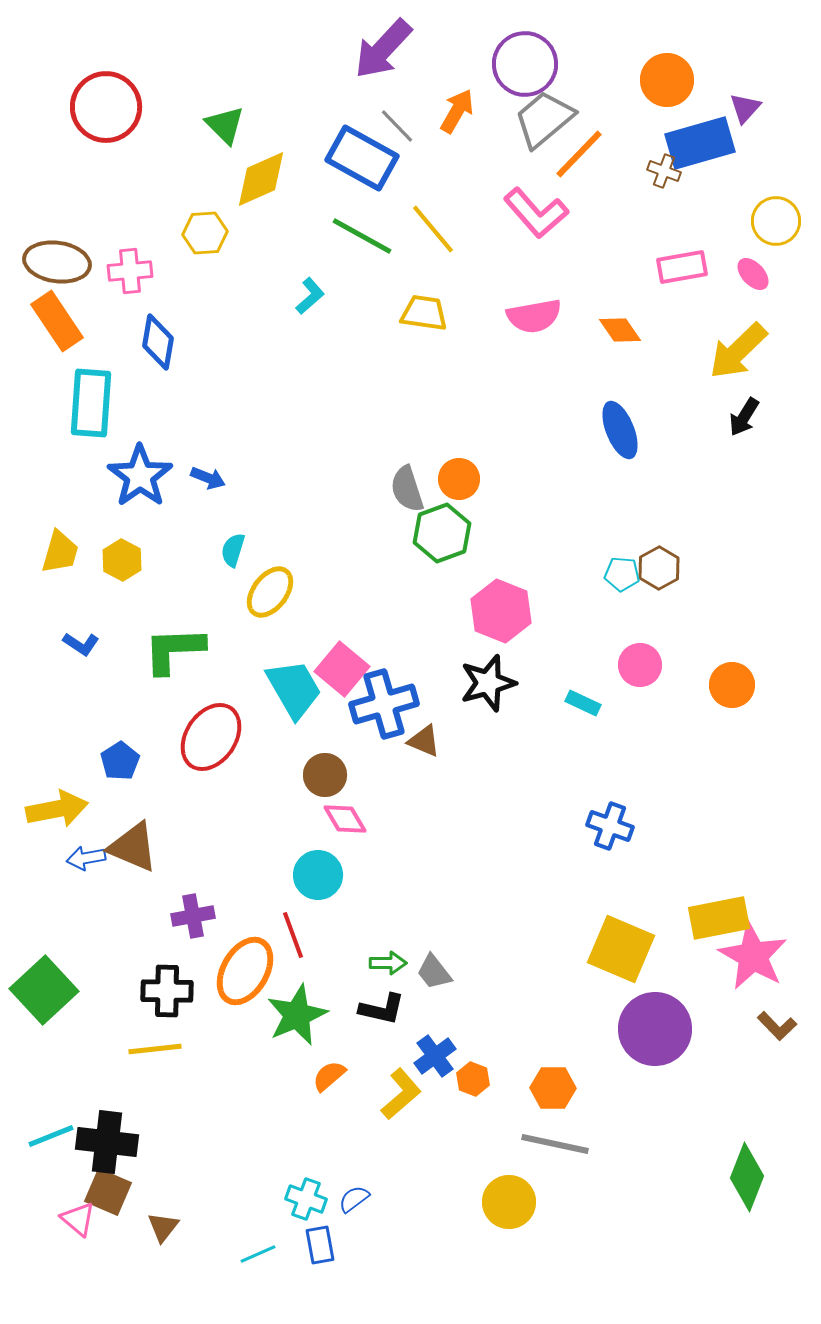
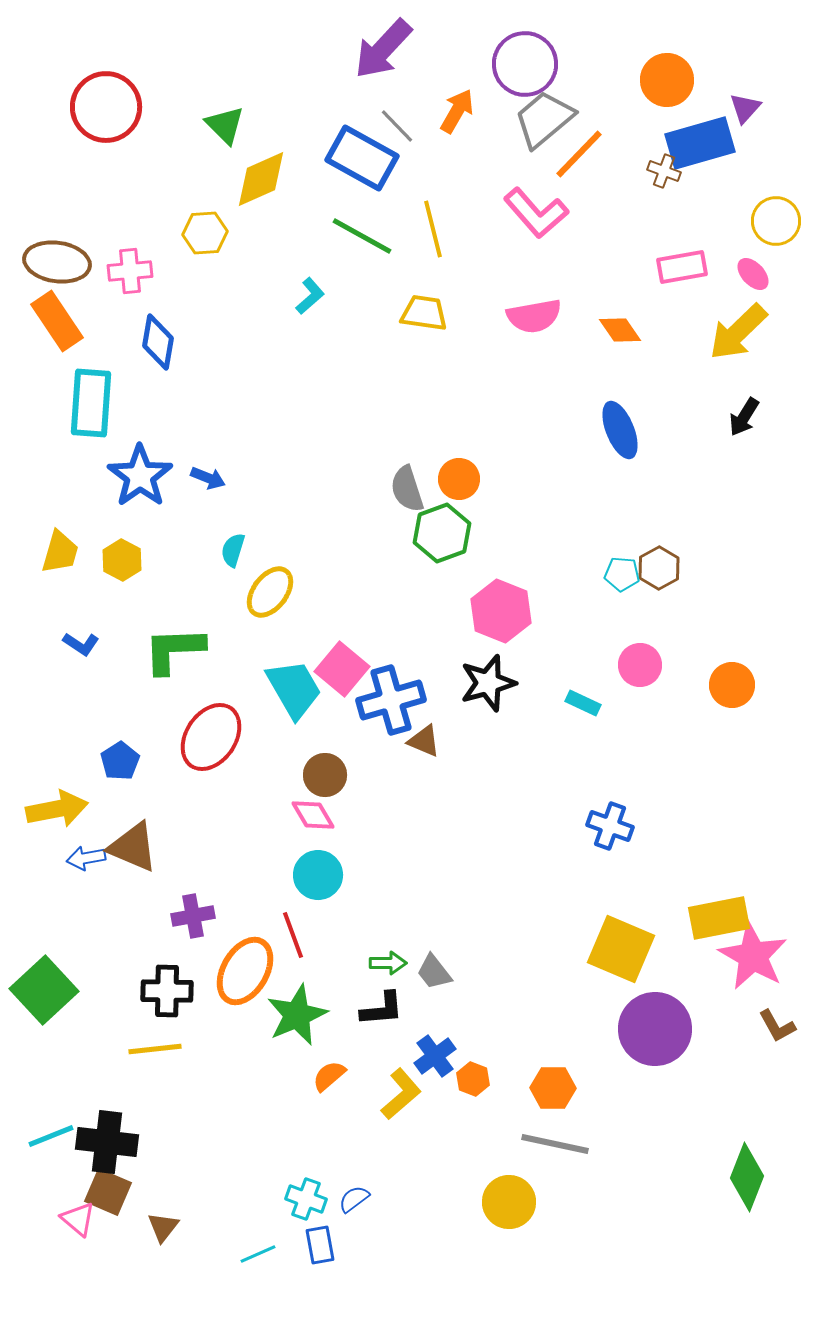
yellow line at (433, 229): rotated 26 degrees clockwise
yellow arrow at (738, 351): moved 19 px up
blue cross at (384, 704): moved 7 px right, 4 px up
pink diamond at (345, 819): moved 32 px left, 4 px up
black L-shape at (382, 1009): rotated 18 degrees counterclockwise
brown L-shape at (777, 1026): rotated 15 degrees clockwise
